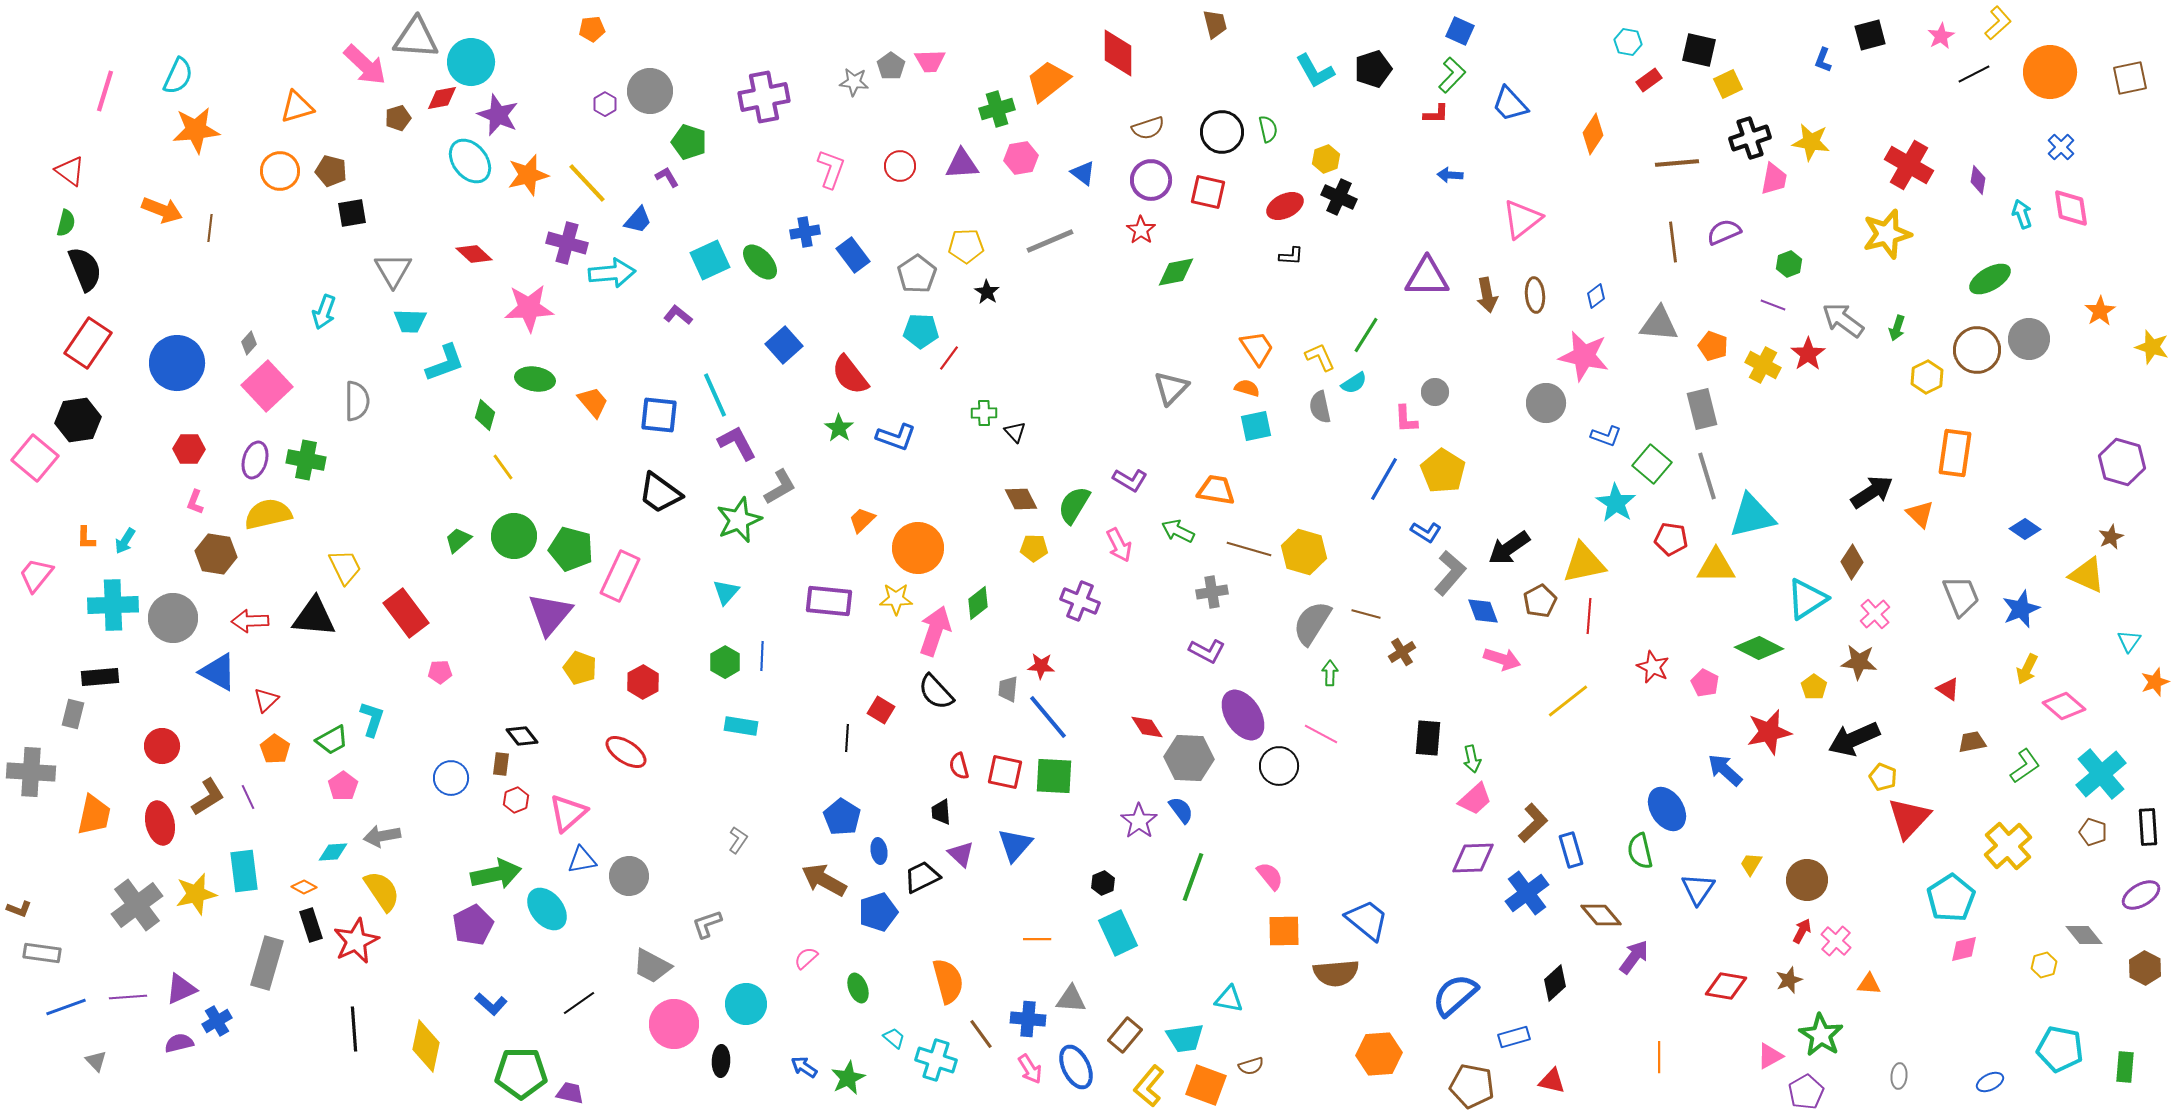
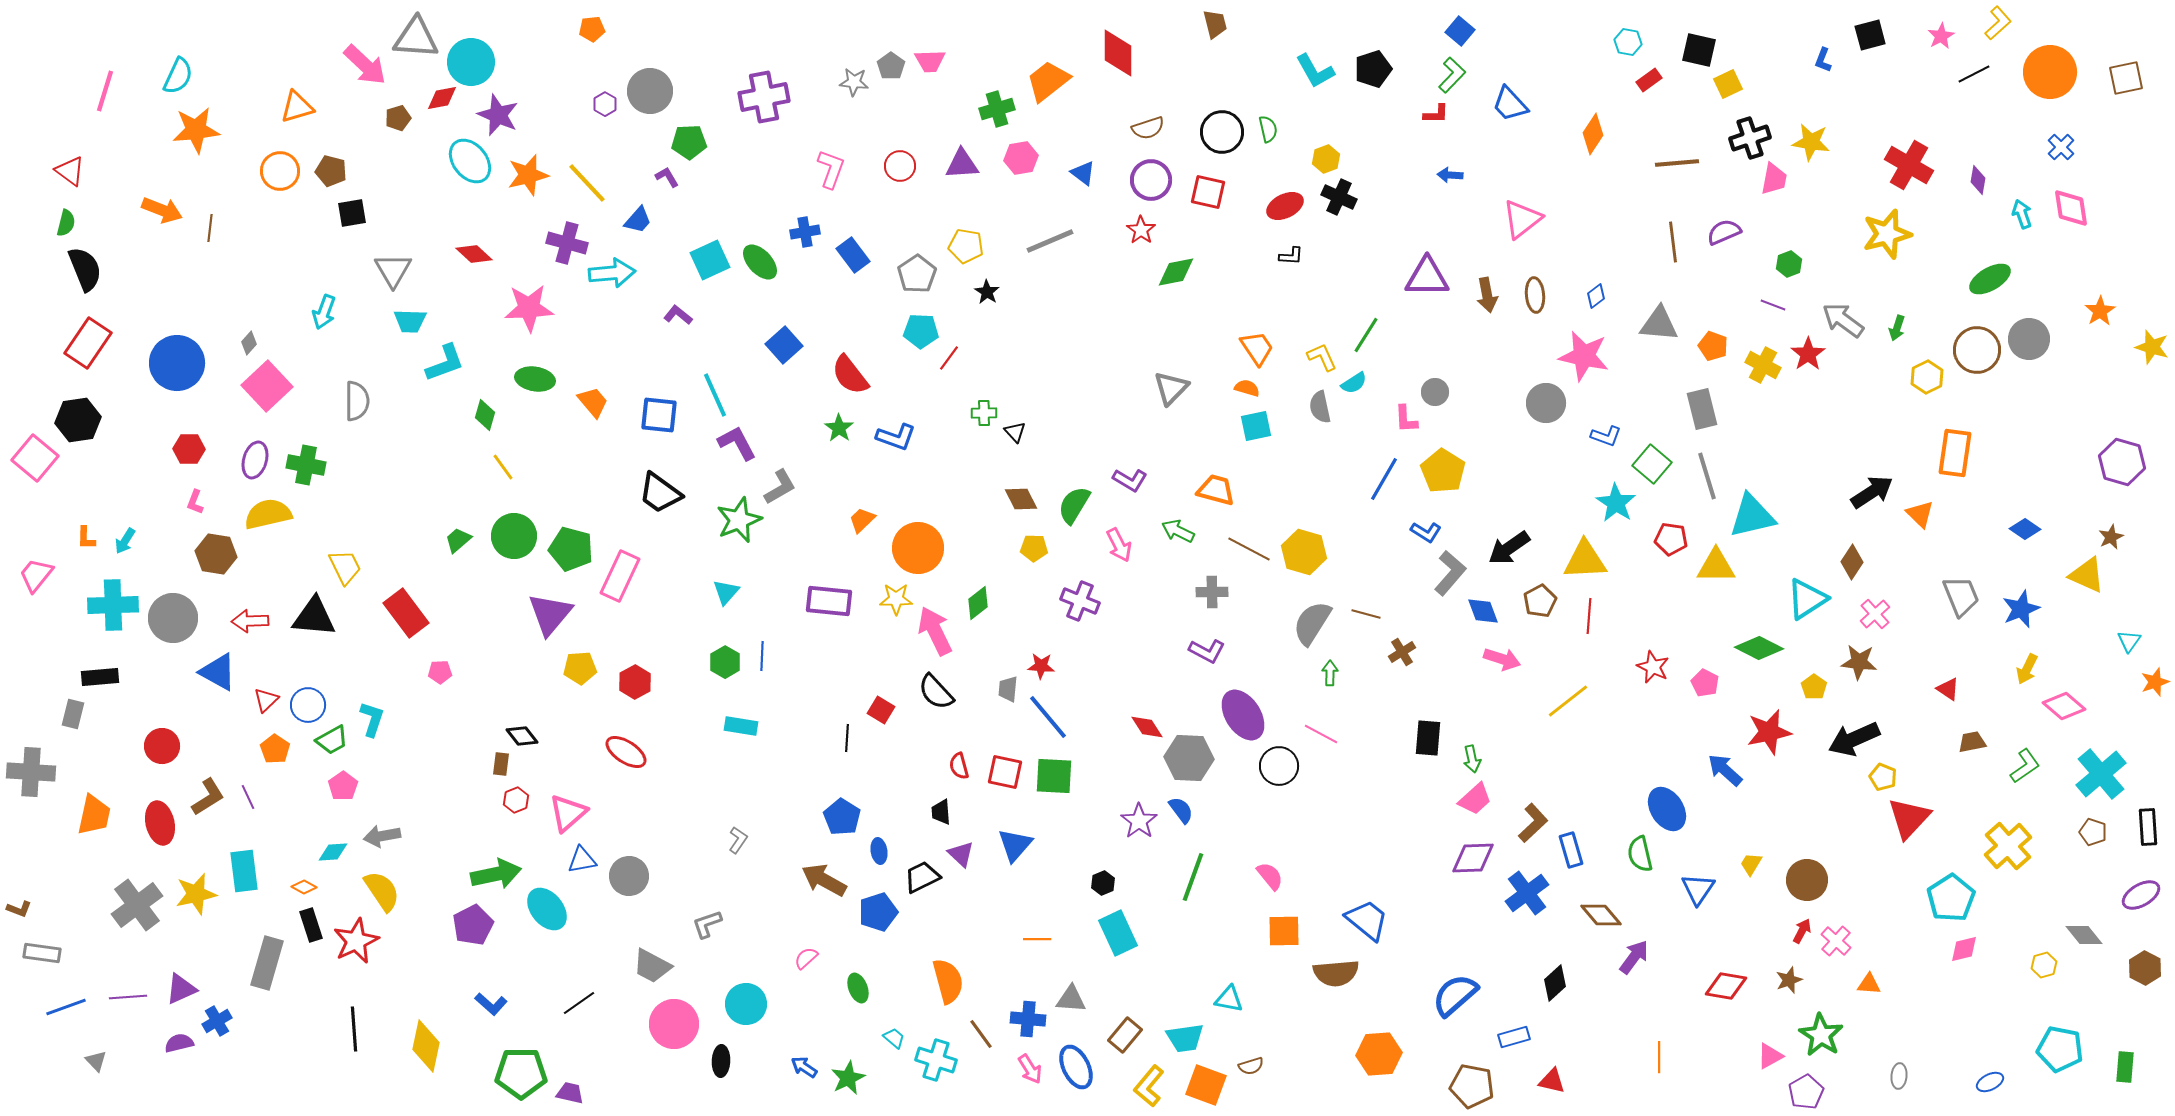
blue square at (1460, 31): rotated 16 degrees clockwise
brown square at (2130, 78): moved 4 px left
green pentagon at (689, 142): rotated 20 degrees counterclockwise
yellow pentagon at (966, 246): rotated 12 degrees clockwise
yellow L-shape at (1320, 357): moved 2 px right
green cross at (306, 460): moved 5 px down
orange trapezoid at (1216, 490): rotated 6 degrees clockwise
brown line at (1249, 549): rotated 12 degrees clockwise
yellow triangle at (1584, 563): moved 1 px right, 3 px up; rotated 9 degrees clockwise
gray cross at (1212, 592): rotated 8 degrees clockwise
pink arrow at (935, 631): rotated 45 degrees counterclockwise
yellow pentagon at (580, 668): rotated 24 degrees counterclockwise
red hexagon at (643, 682): moved 8 px left
blue circle at (451, 778): moved 143 px left, 73 px up
green semicircle at (1640, 851): moved 3 px down
